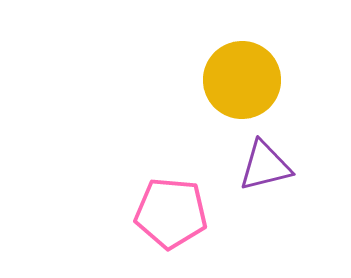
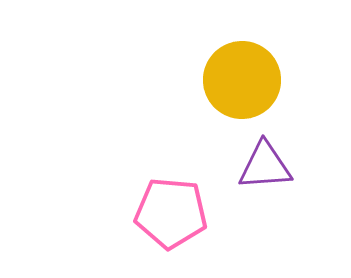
purple triangle: rotated 10 degrees clockwise
